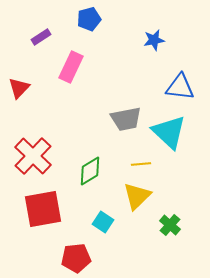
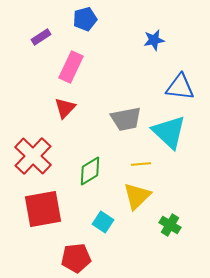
blue pentagon: moved 4 px left
red triangle: moved 46 px right, 20 px down
green cross: rotated 10 degrees counterclockwise
